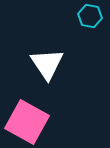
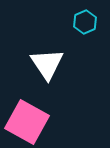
cyan hexagon: moved 5 px left, 6 px down; rotated 25 degrees clockwise
